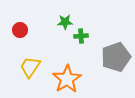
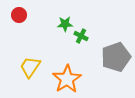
green star: moved 2 px down
red circle: moved 1 px left, 15 px up
green cross: rotated 32 degrees clockwise
